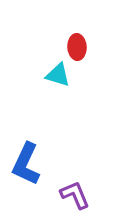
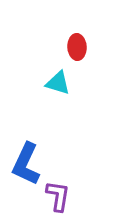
cyan triangle: moved 8 px down
purple L-shape: moved 17 px left, 1 px down; rotated 32 degrees clockwise
